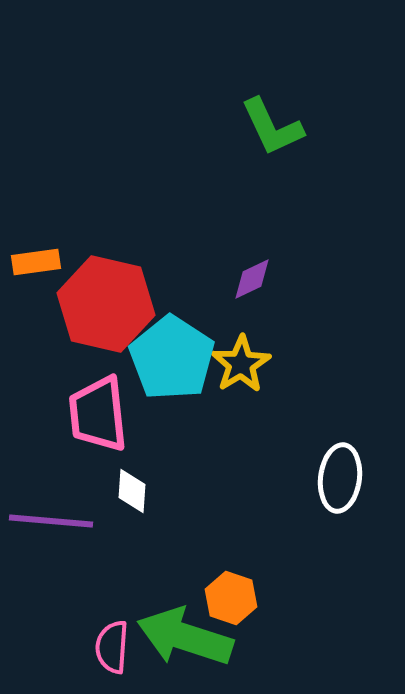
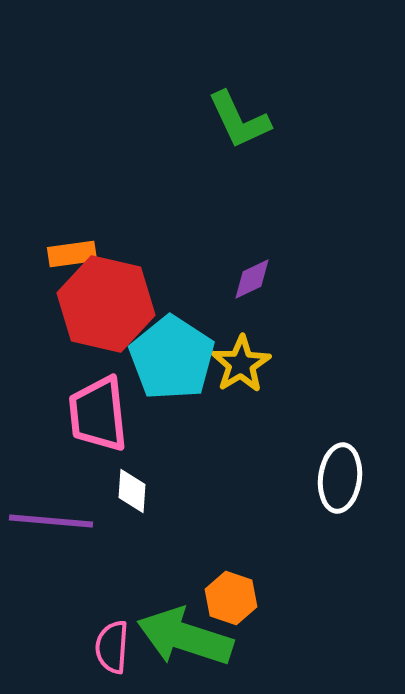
green L-shape: moved 33 px left, 7 px up
orange rectangle: moved 36 px right, 8 px up
